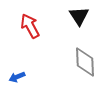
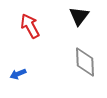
black triangle: rotated 10 degrees clockwise
blue arrow: moved 1 px right, 3 px up
